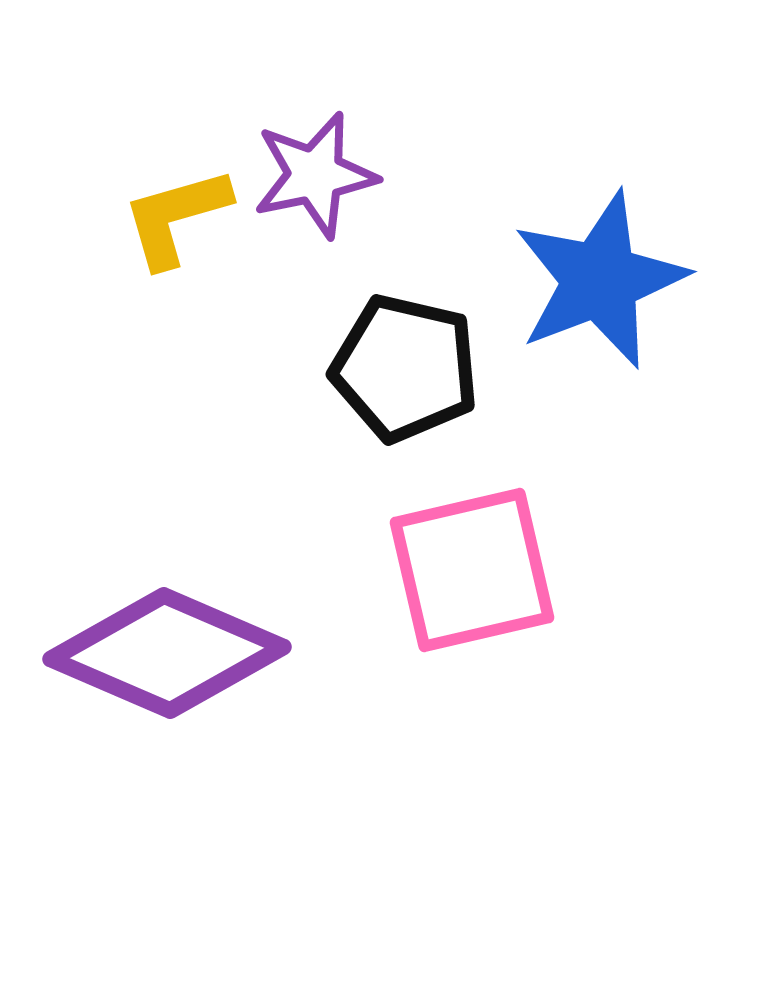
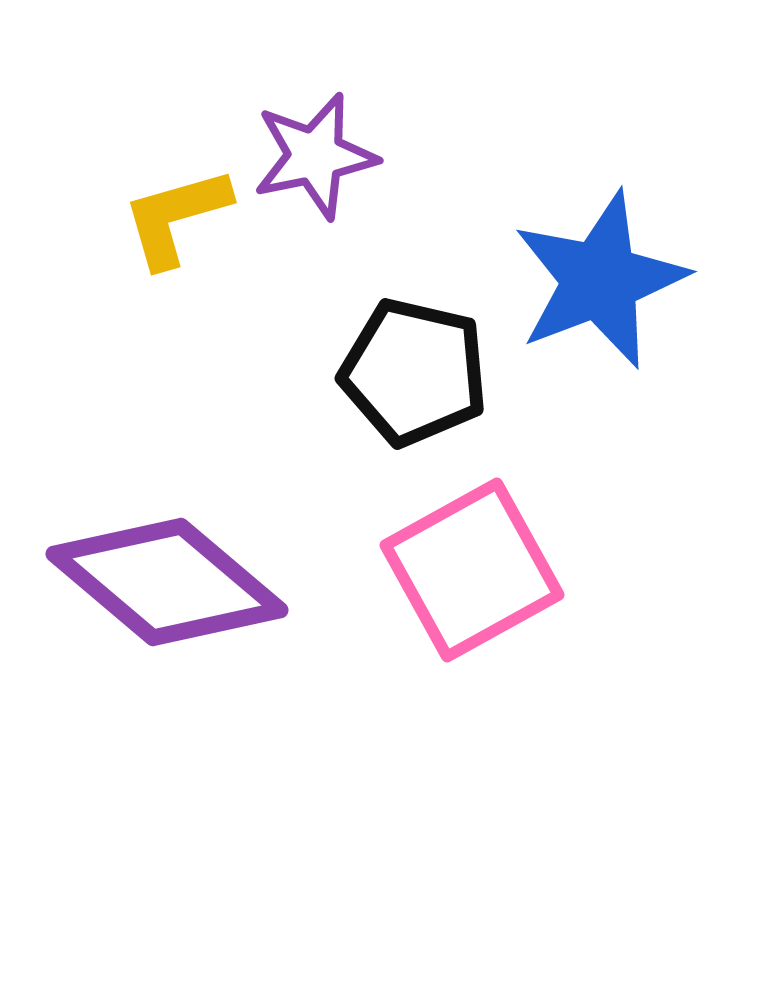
purple star: moved 19 px up
black pentagon: moved 9 px right, 4 px down
pink square: rotated 16 degrees counterclockwise
purple diamond: moved 71 px up; rotated 17 degrees clockwise
